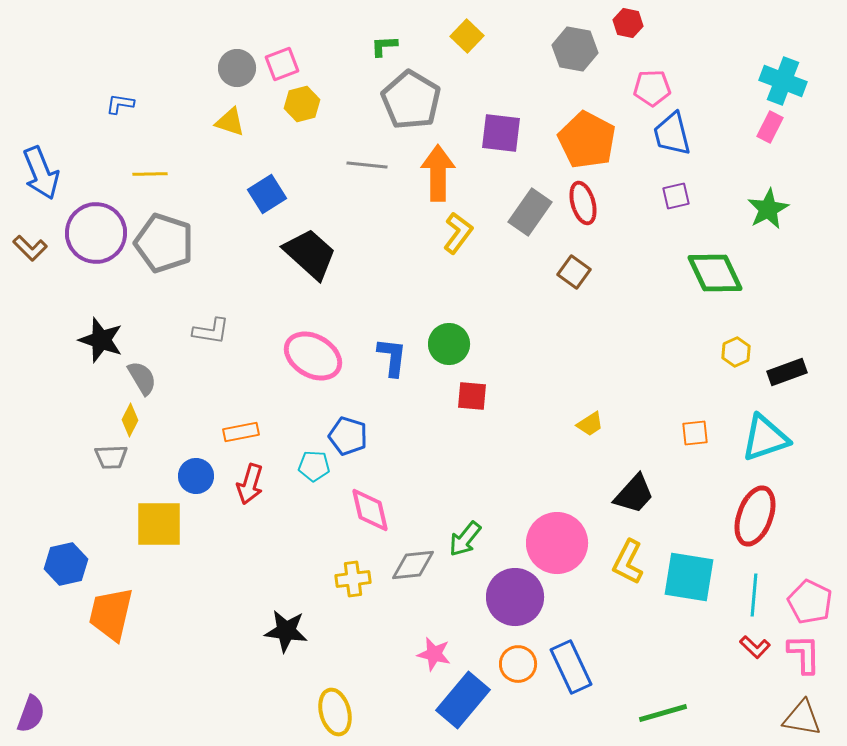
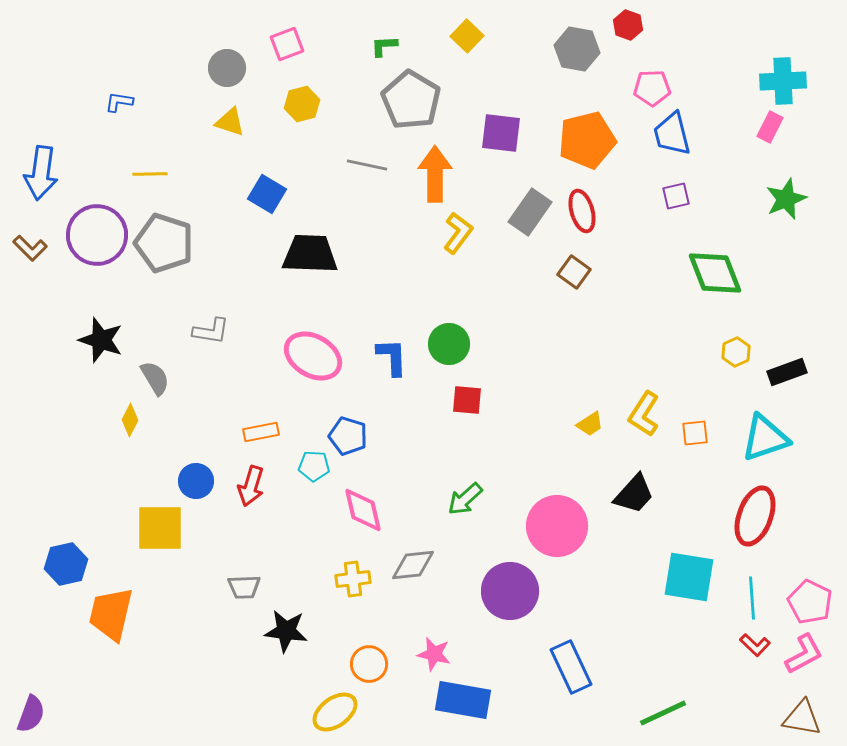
red hexagon at (628, 23): moved 2 px down; rotated 8 degrees clockwise
gray hexagon at (575, 49): moved 2 px right
pink square at (282, 64): moved 5 px right, 20 px up
gray circle at (237, 68): moved 10 px left
cyan cross at (783, 81): rotated 24 degrees counterclockwise
blue L-shape at (120, 104): moved 1 px left, 2 px up
orange pentagon at (587, 140): rotated 30 degrees clockwise
gray line at (367, 165): rotated 6 degrees clockwise
blue arrow at (41, 173): rotated 30 degrees clockwise
orange arrow at (438, 173): moved 3 px left, 1 px down
blue square at (267, 194): rotated 27 degrees counterclockwise
red ellipse at (583, 203): moved 1 px left, 8 px down
green star at (768, 209): moved 18 px right, 10 px up; rotated 6 degrees clockwise
purple circle at (96, 233): moved 1 px right, 2 px down
black trapezoid at (310, 254): rotated 40 degrees counterclockwise
green diamond at (715, 273): rotated 4 degrees clockwise
blue L-shape at (392, 357): rotated 9 degrees counterclockwise
gray semicircle at (142, 378): moved 13 px right
red square at (472, 396): moved 5 px left, 4 px down
orange rectangle at (241, 432): moved 20 px right
gray trapezoid at (111, 457): moved 133 px right, 130 px down
blue circle at (196, 476): moved 5 px down
red arrow at (250, 484): moved 1 px right, 2 px down
pink diamond at (370, 510): moved 7 px left
yellow square at (159, 524): moved 1 px right, 4 px down
green arrow at (465, 539): moved 40 px up; rotated 9 degrees clockwise
pink circle at (557, 543): moved 17 px up
yellow L-shape at (628, 562): moved 16 px right, 148 px up; rotated 6 degrees clockwise
cyan line at (754, 595): moved 2 px left, 3 px down; rotated 9 degrees counterclockwise
purple circle at (515, 597): moved 5 px left, 6 px up
red L-shape at (755, 647): moved 2 px up
pink L-shape at (804, 654): rotated 63 degrees clockwise
orange circle at (518, 664): moved 149 px left
blue rectangle at (463, 700): rotated 60 degrees clockwise
yellow ellipse at (335, 712): rotated 69 degrees clockwise
green line at (663, 713): rotated 9 degrees counterclockwise
